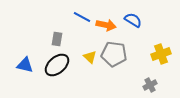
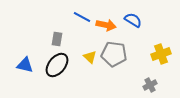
black ellipse: rotated 10 degrees counterclockwise
